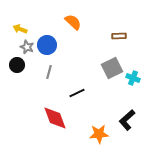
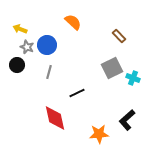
brown rectangle: rotated 48 degrees clockwise
red diamond: rotated 8 degrees clockwise
